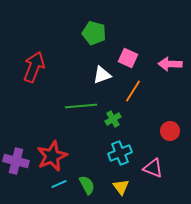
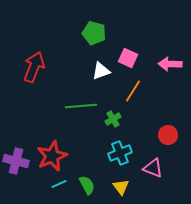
white triangle: moved 1 px left, 4 px up
red circle: moved 2 px left, 4 px down
